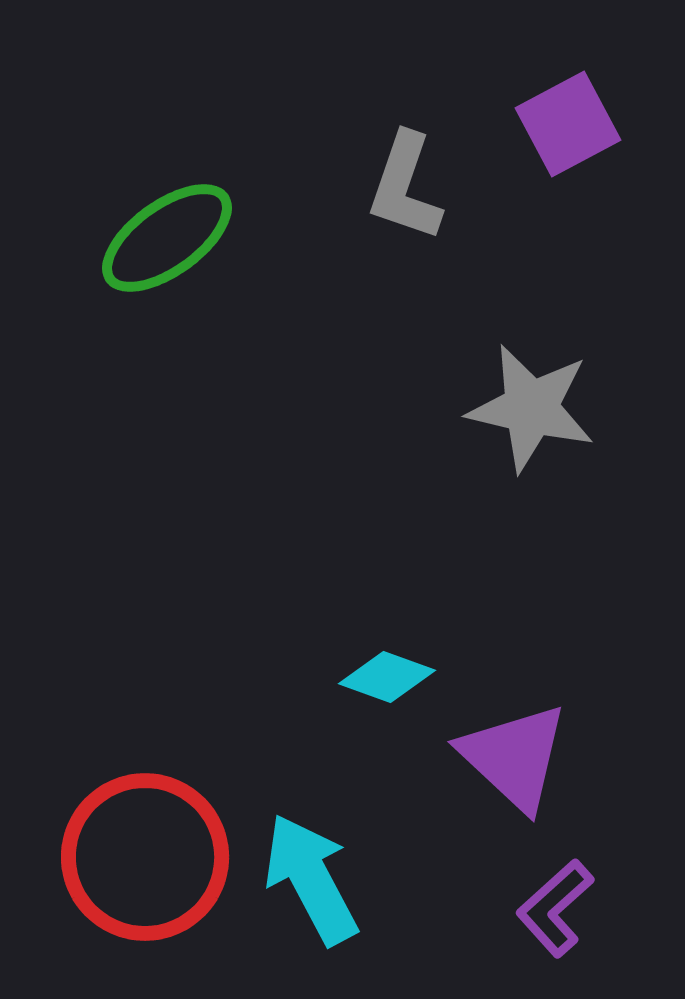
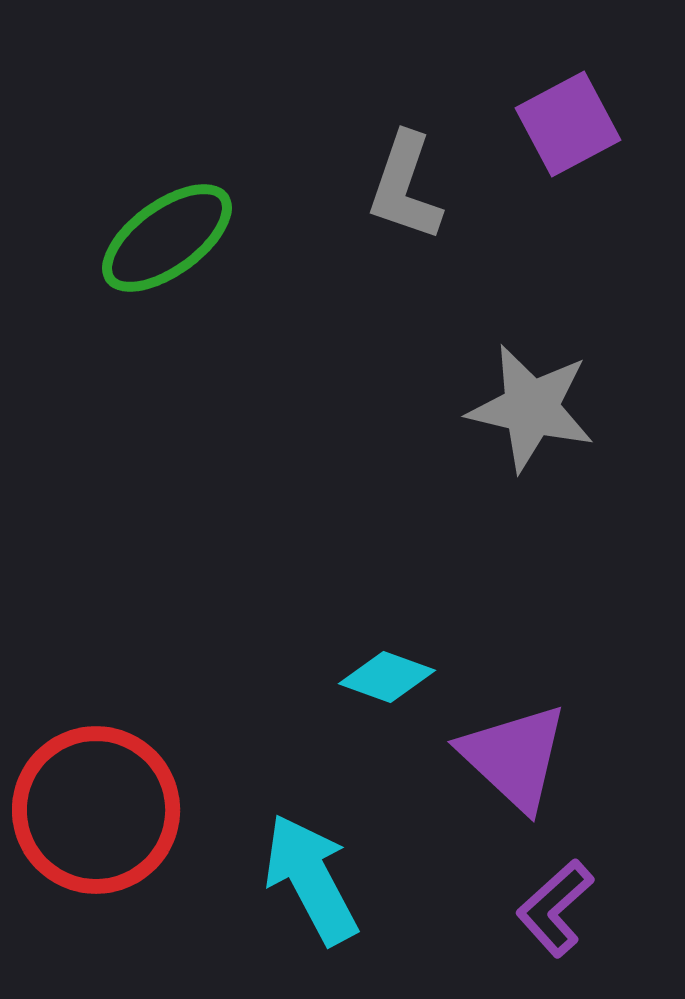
red circle: moved 49 px left, 47 px up
